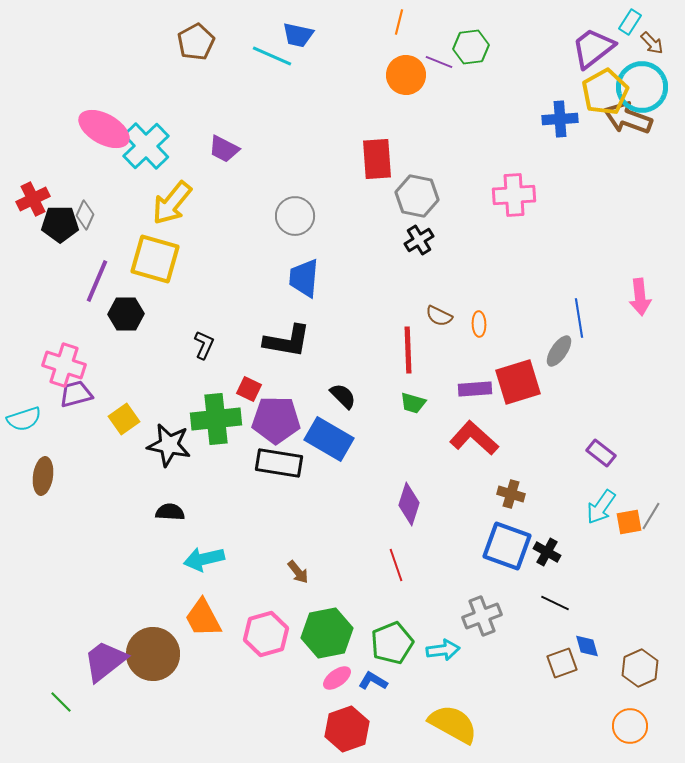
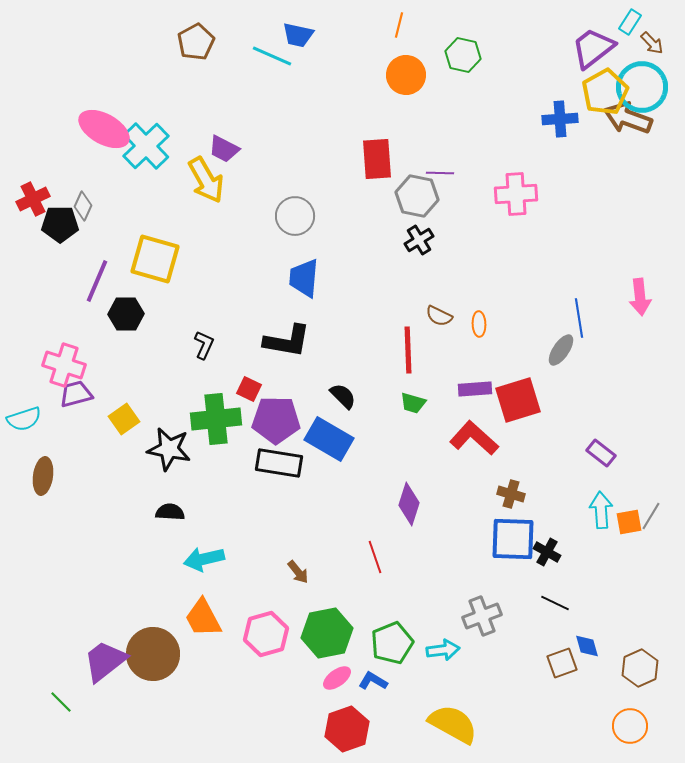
orange line at (399, 22): moved 3 px down
green hexagon at (471, 47): moved 8 px left, 8 px down; rotated 20 degrees clockwise
purple line at (439, 62): moved 1 px right, 111 px down; rotated 20 degrees counterclockwise
pink cross at (514, 195): moved 2 px right, 1 px up
yellow arrow at (172, 203): moved 34 px right, 23 px up; rotated 69 degrees counterclockwise
gray diamond at (85, 215): moved 2 px left, 9 px up
gray ellipse at (559, 351): moved 2 px right, 1 px up
red square at (518, 382): moved 18 px down
black star at (169, 445): moved 4 px down
cyan arrow at (601, 507): moved 3 px down; rotated 141 degrees clockwise
blue square at (507, 546): moved 6 px right, 7 px up; rotated 18 degrees counterclockwise
red line at (396, 565): moved 21 px left, 8 px up
